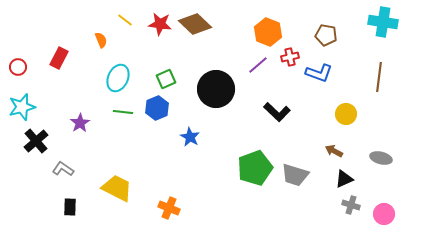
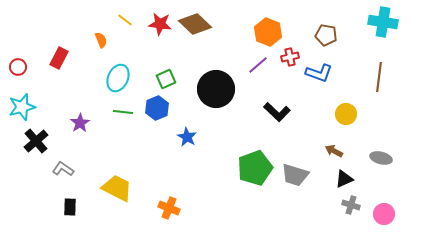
blue star: moved 3 px left
